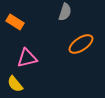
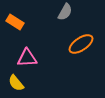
gray semicircle: rotated 12 degrees clockwise
pink triangle: rotated 10 degrees clockwise
yellow semicircle: moved 1 px right, 1 px up
